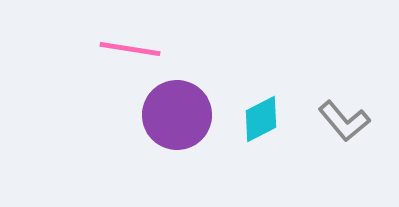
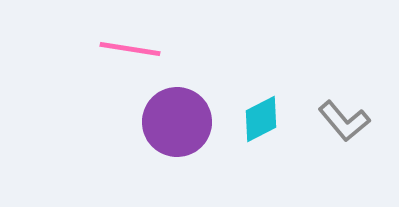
purple circle: moved 7 px down
